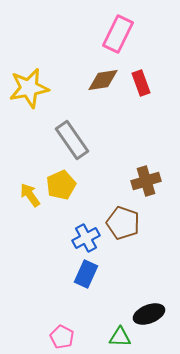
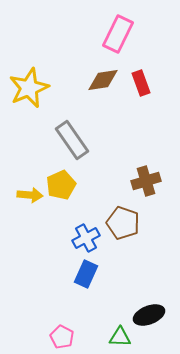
yellow star: rotated 12 degrees counterclockwise
yellow arrow: rotated 130 degrees clockwise
black ellipse: moved 1 px down
